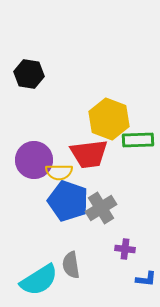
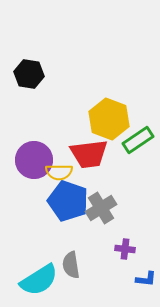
green rectangle: rotated 32 degrees counterclockwise
